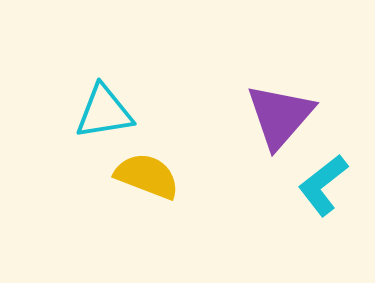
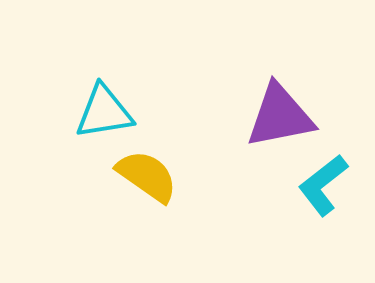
purple triangle: rotated 38 degrees clockwise
yellow semicircle: rotated 14 degrees clockwise
